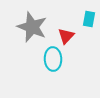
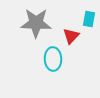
gray star: moved 4 px right, 4 px up; rotated 20 degrees counterclockwise
red triangle: moved 5 px right
